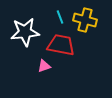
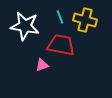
white star: moved 6 px up; rotated 16 degrees clockwise
pink triangle: moved 2 px left, 1 px up
